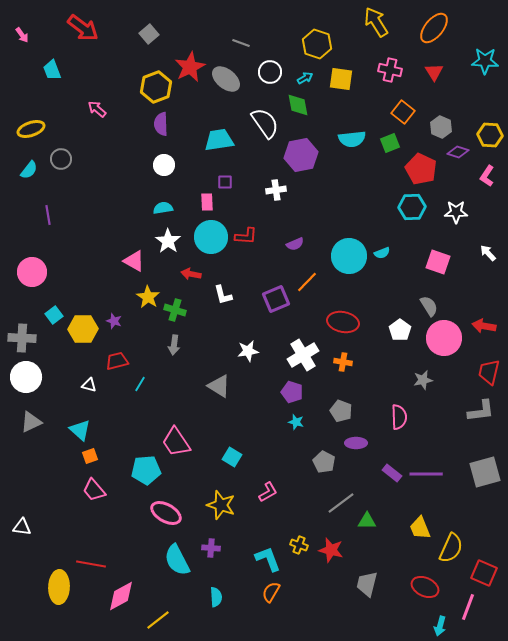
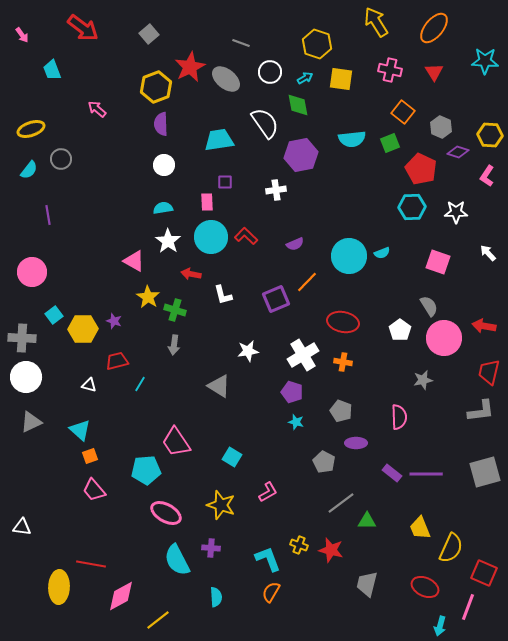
red L-shape at (246, 236): rotated 140 degrees counterclockwise
